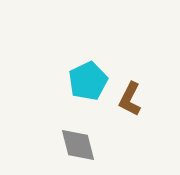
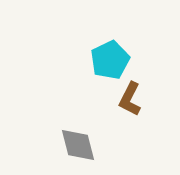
cyan pentagon: moved 22 px right, 21 px up
